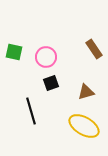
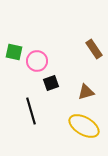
pink circle: moved 9 px left, 4 px down
